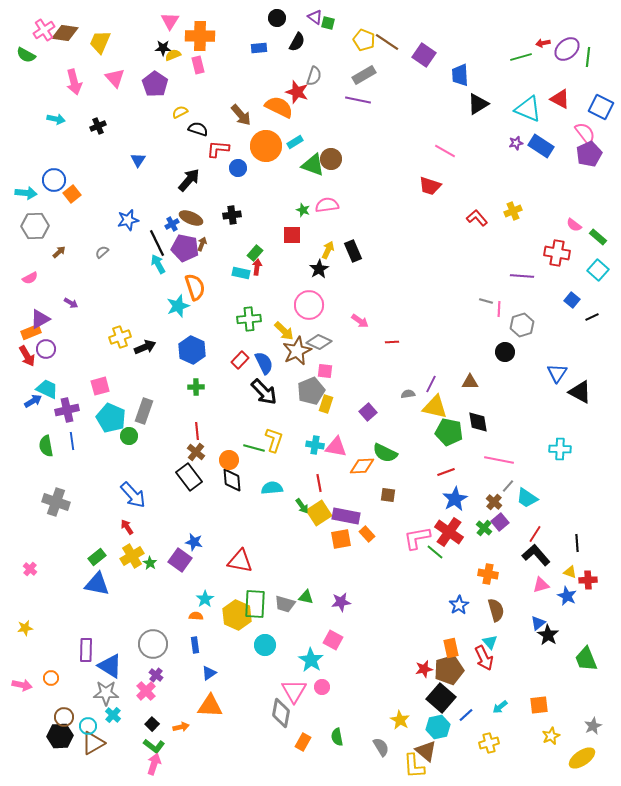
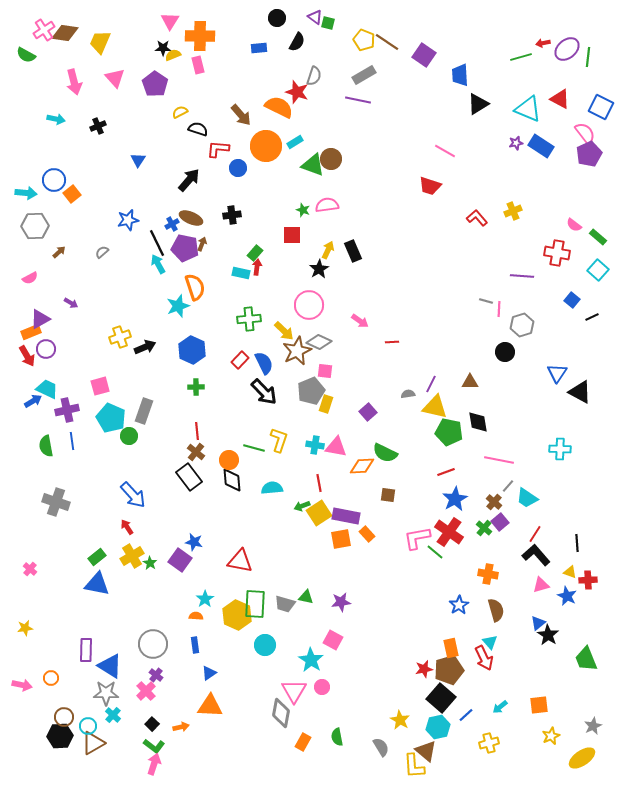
yellow L-shape at (274, 440): moved 5 px right
green arrow at (302, 506): rotated 105 degrees clockwise
